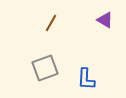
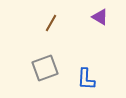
purple triangle: moved 5 px left, 3 px up
